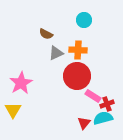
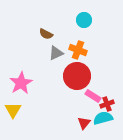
orange cross: rotated 18 degrees clockwise
